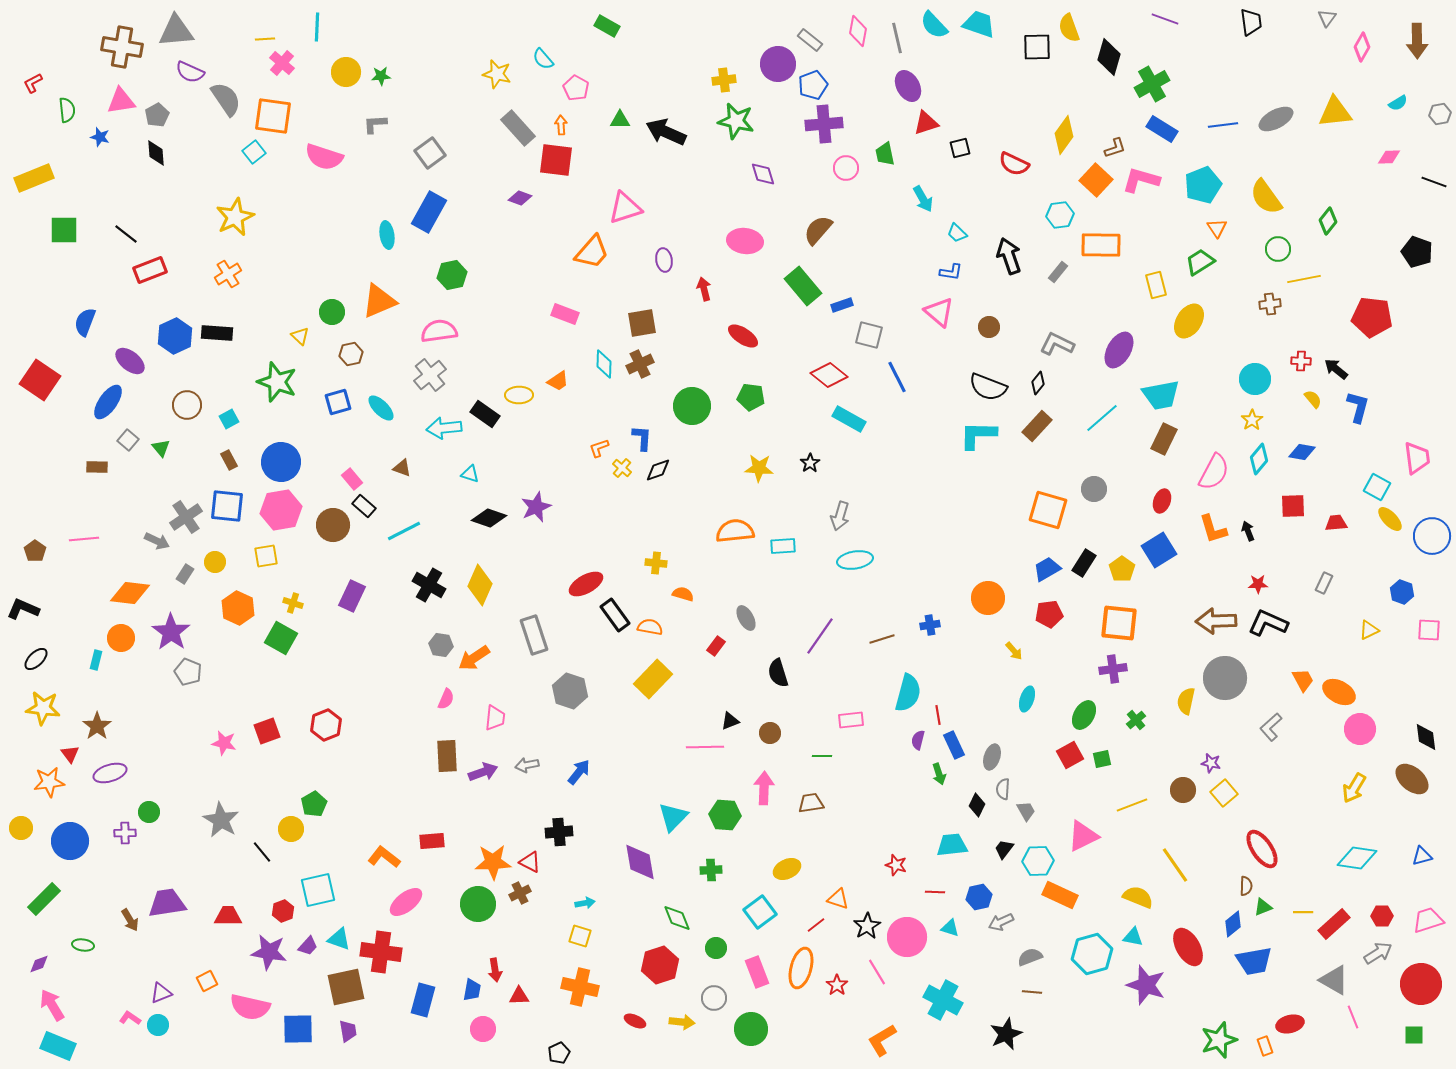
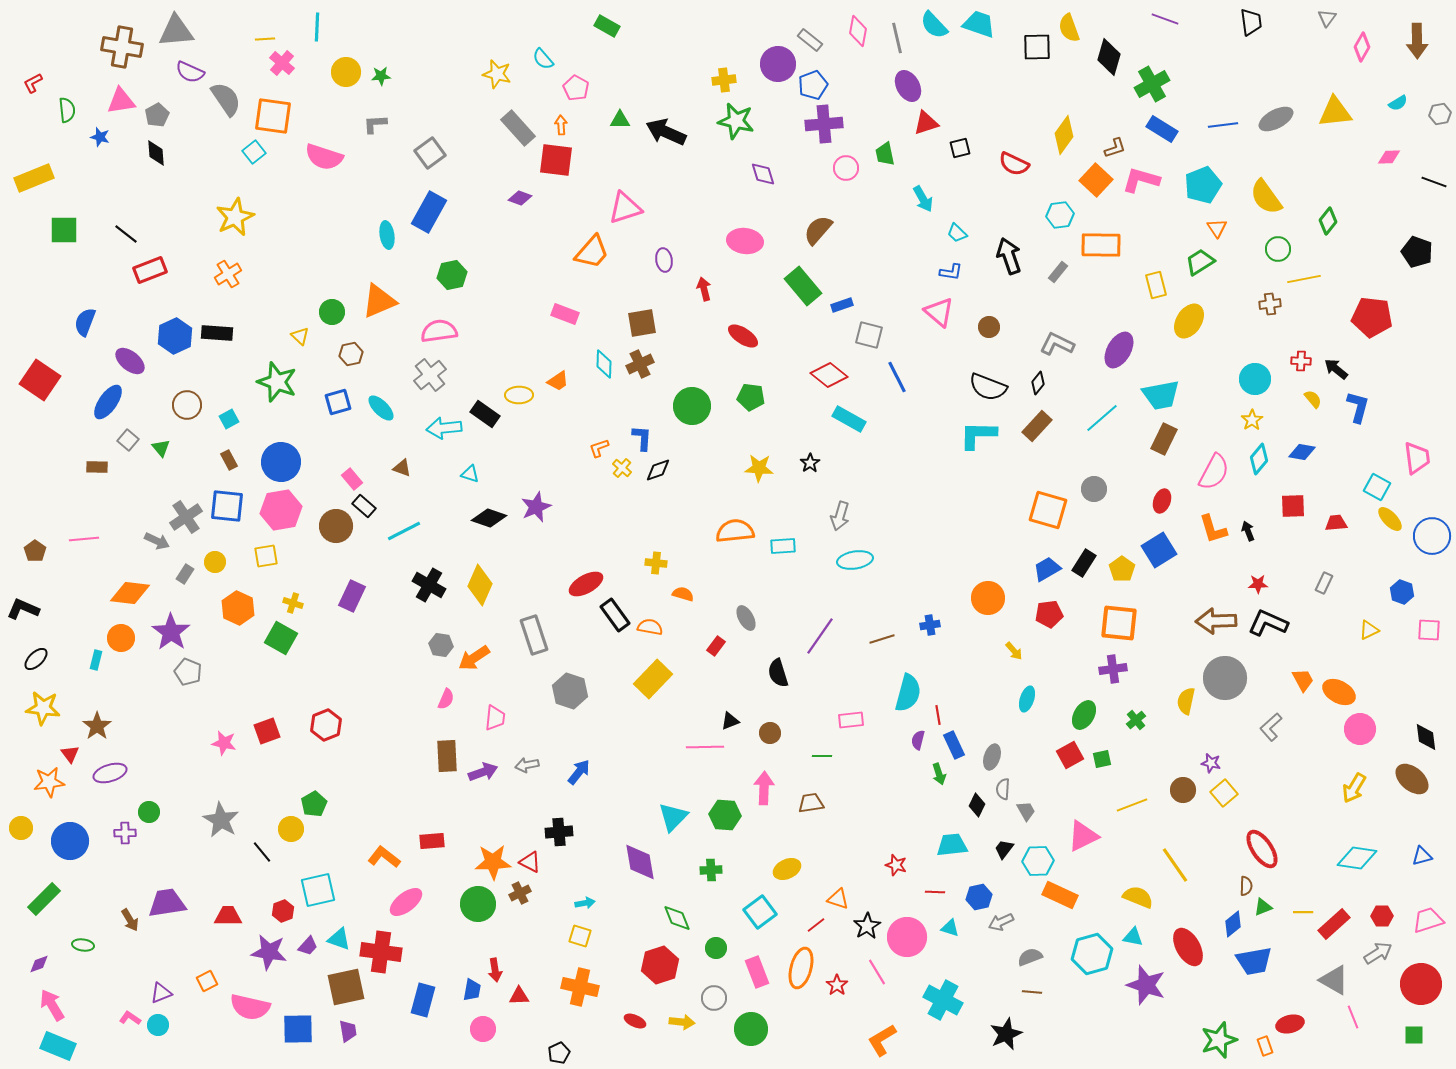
brown circle at (333, 525): moved 3 px right, 1 px down
